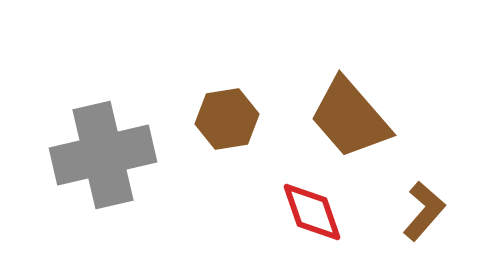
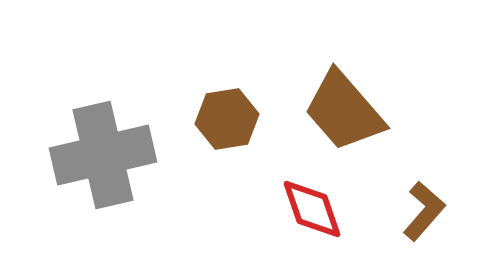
brown trapezoid: moved 6 px left, 7 px up
red diamond: moved 3 px up
